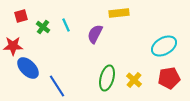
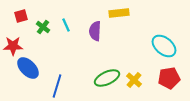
purple semicircle: moved 3 px up; rotated 24 degrees counterclockwise
cyan ellipse: rotated 70 degrees clockwise
green ellipse: rotated 50 degrees clockwise
blue line: rotated 50 degrees clockwise
